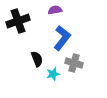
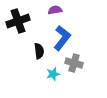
black semicircle: moved 2 px right, 8 px up; rotated 14 degrees clockwise
